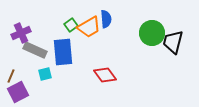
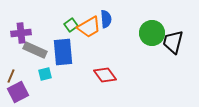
purple cross: rotated 18 degrees clockwise
